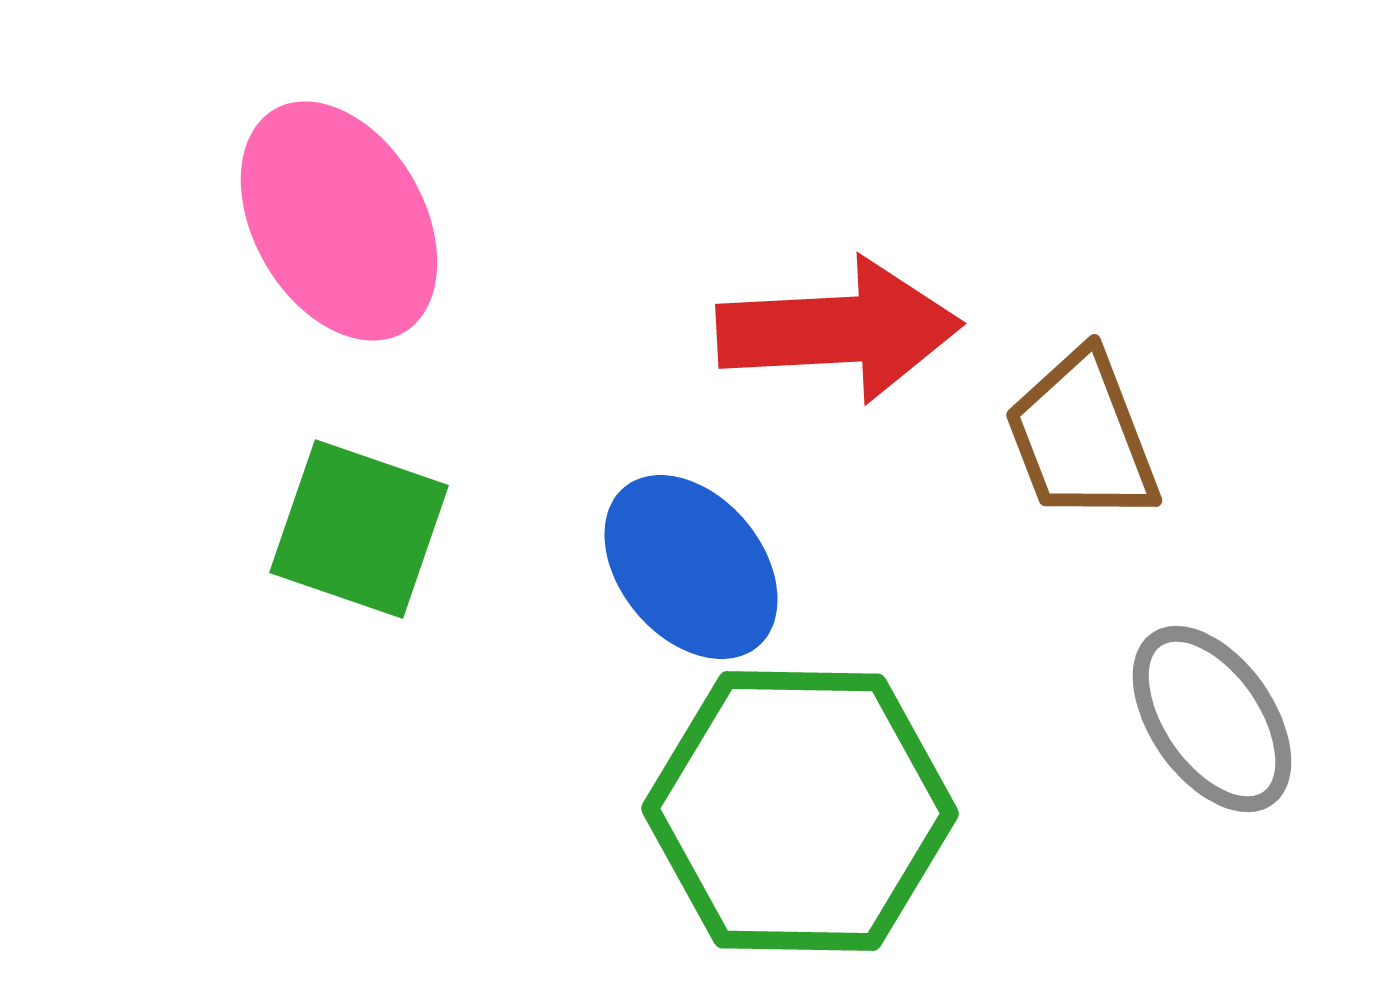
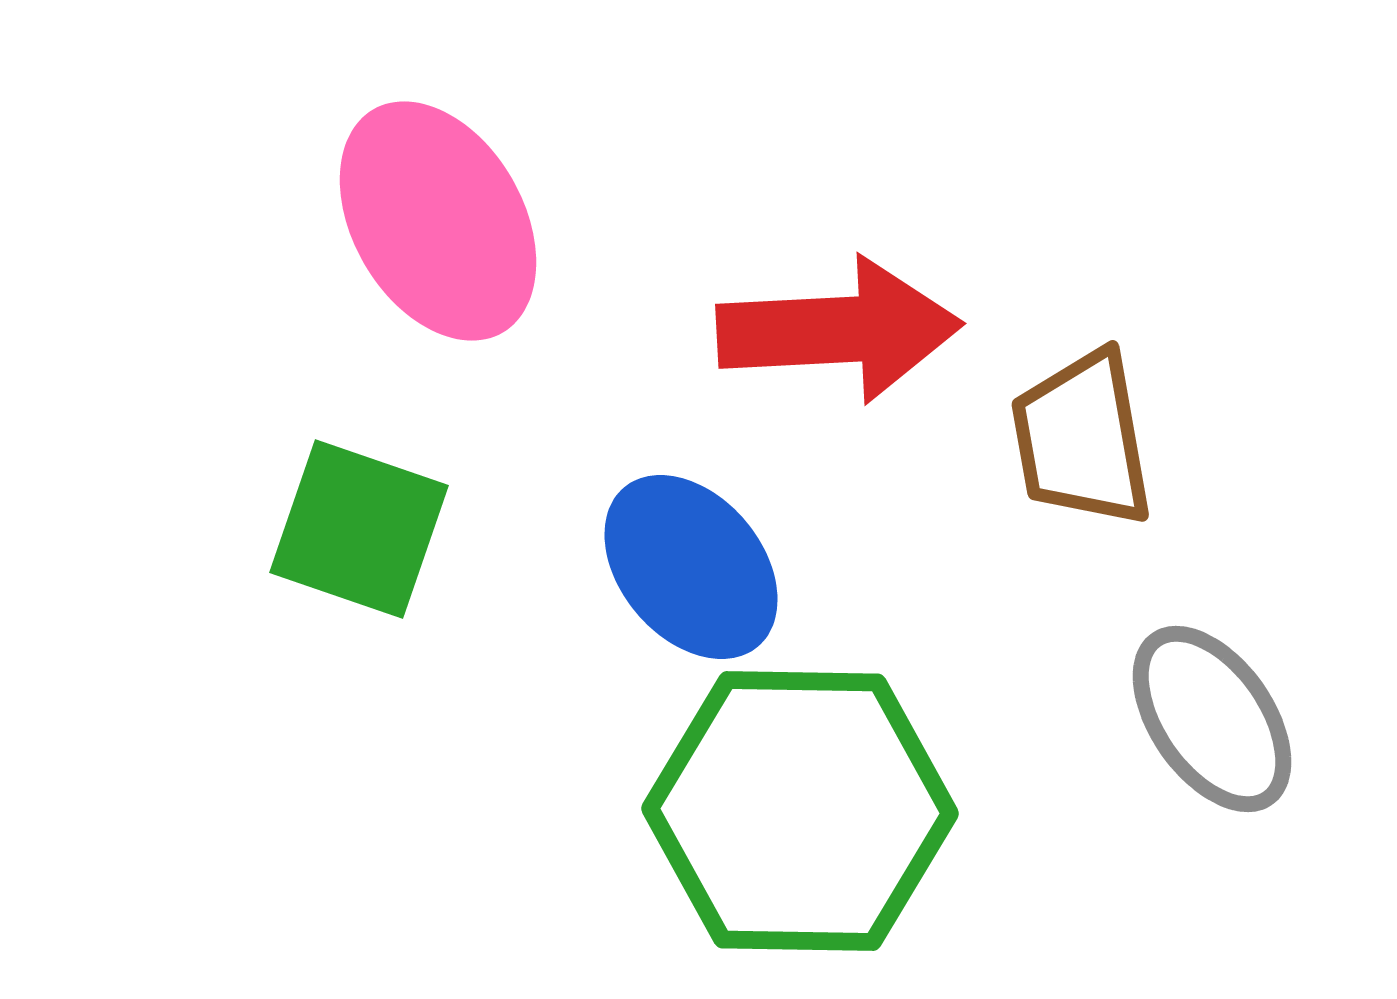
pink ellipse: moved 99 px right
brown trapezoid: moved 2 px down; rotated 11 degrees clockwise
